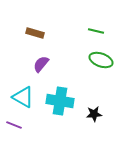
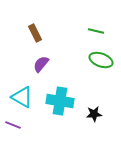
brown rectangle: rotated 48 degrees clockwise
cyan triangle: moved 1 px left
purple line: moved 1 px left
